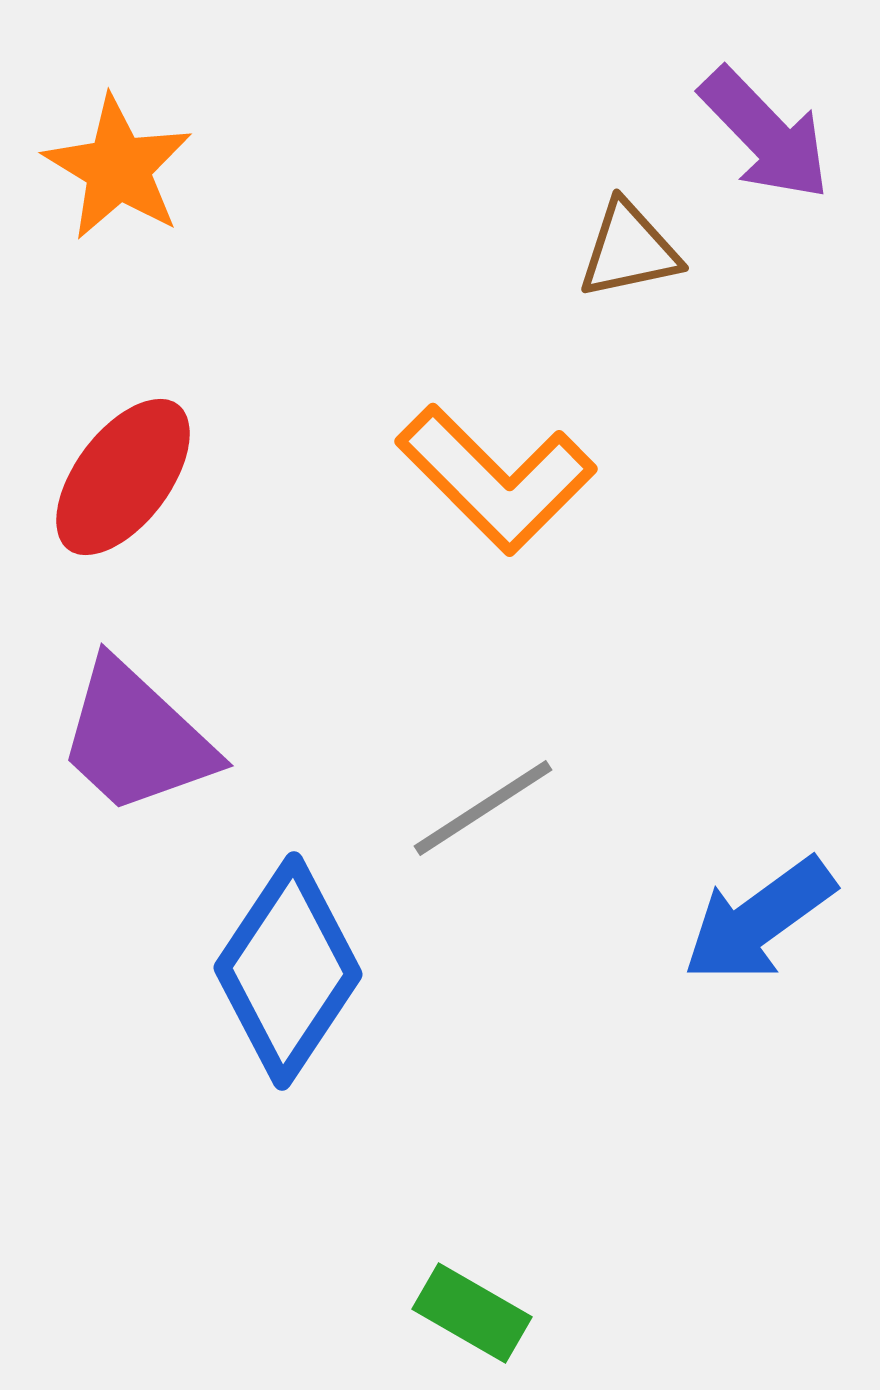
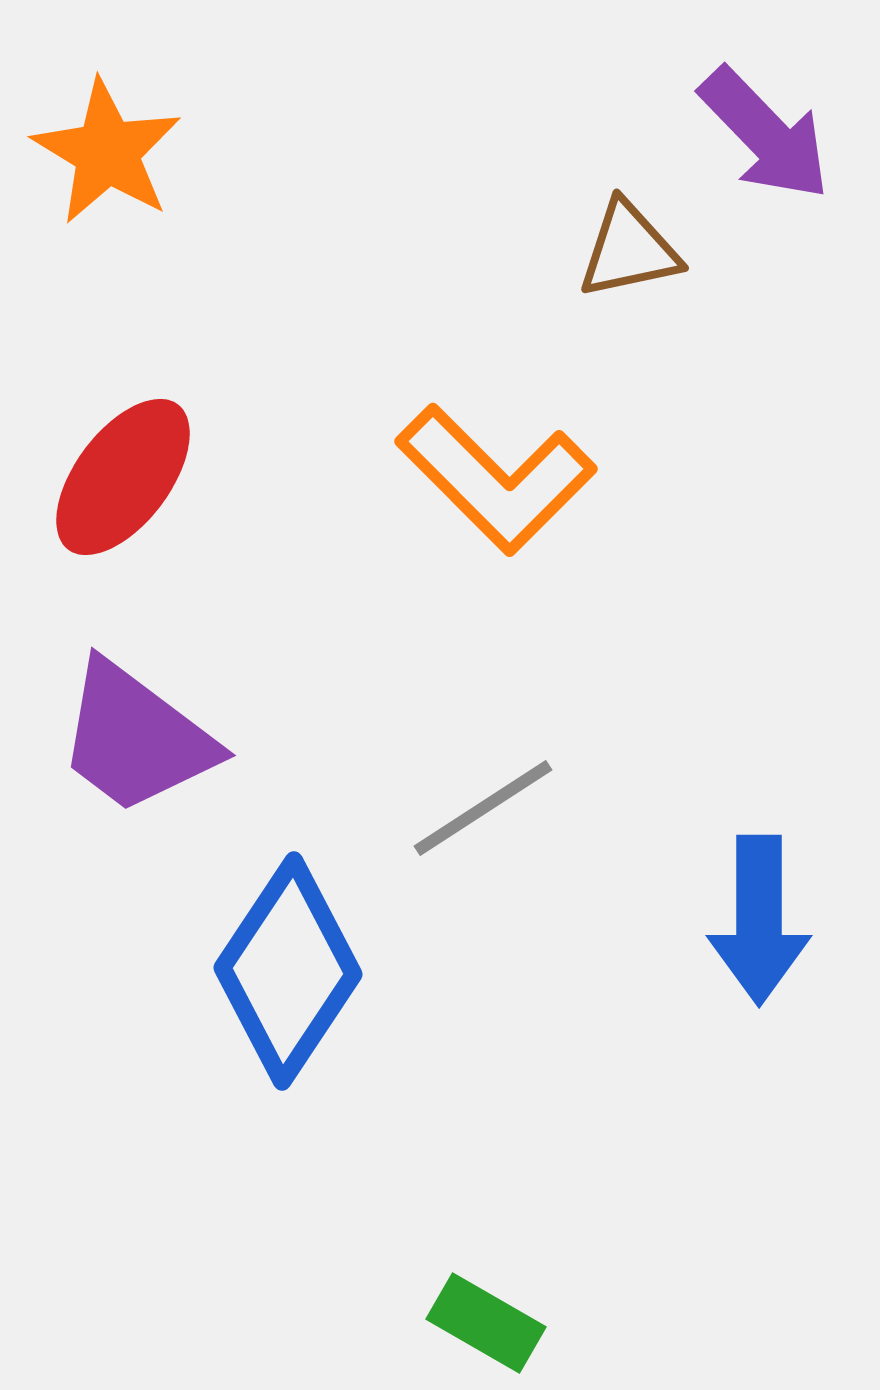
orange star: moved 11 px left, 16 px up
purple trapezoid: rotated 6 degrees counterclockwise
blue arrow: rotated 54 degrees counterclockwise
green rectangle: moved 14 px right, 10 px down
